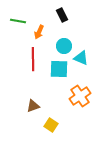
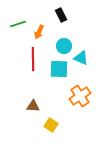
black rectangle: moved 1 px left
green line: moved 3 px down; rotated 28 degrees counterclockwise
brown triangle: rotated 24 degrees clockwise
